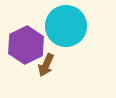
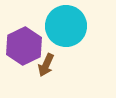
purple hexagon: moved 2 px left, 1 px down
